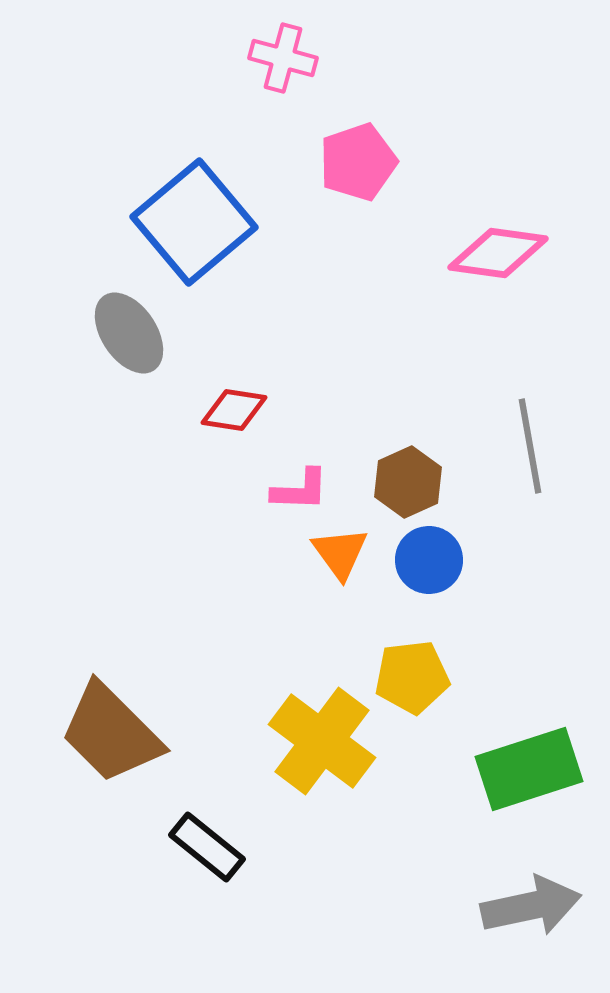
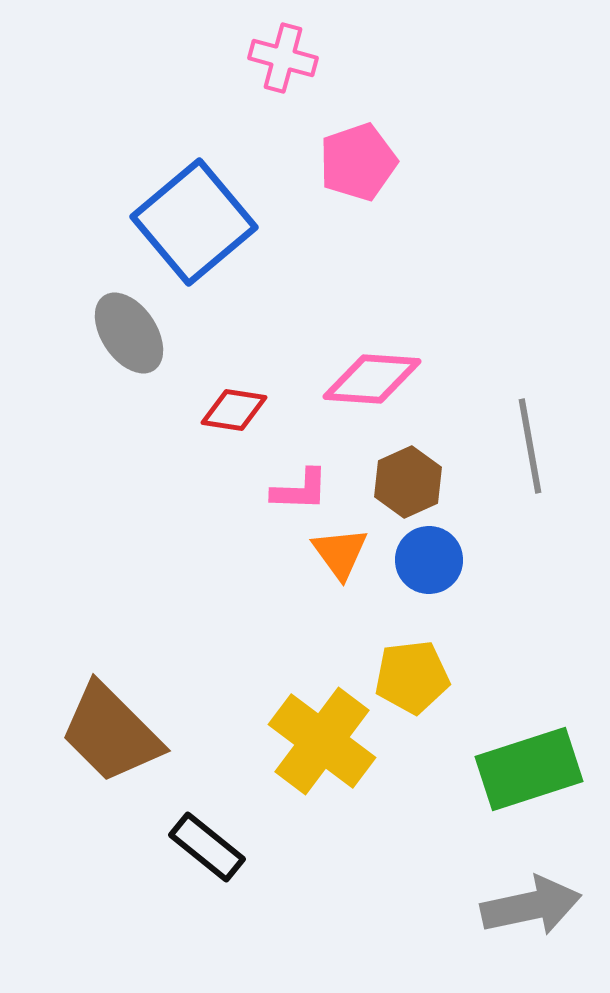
pink diamond: moved 126 px left, 126 px down; rotated 4 degrees counterclockwise
